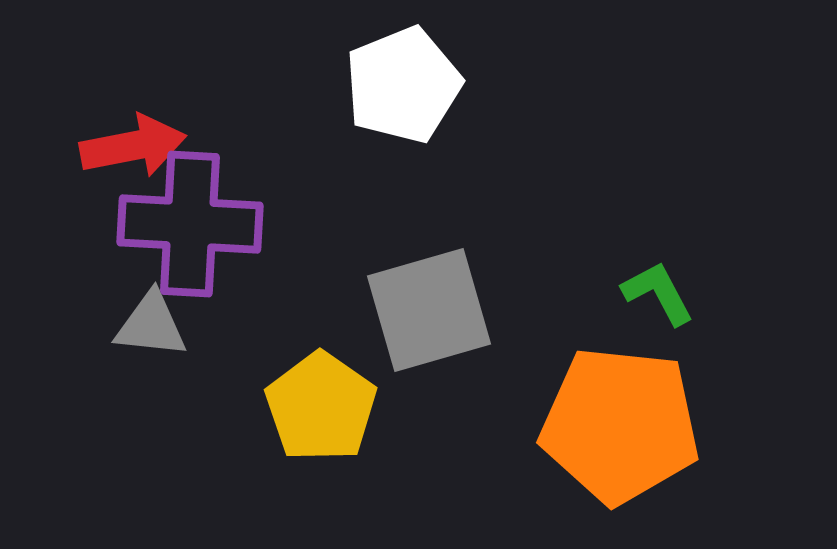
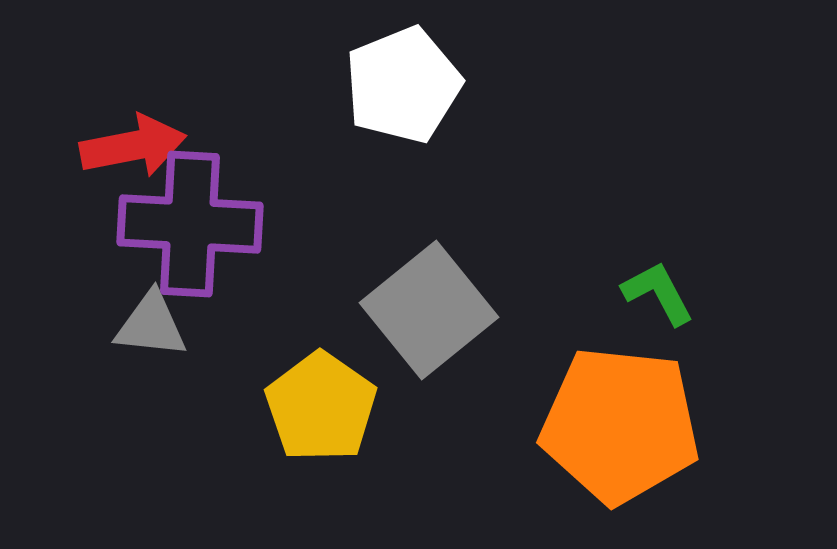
gray square: rotated 23 degrees counterclockwise
